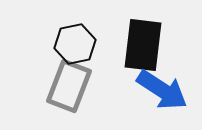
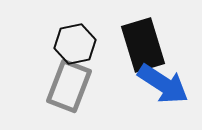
black rectangle: rotated 24 degrees counterclockwise
blue arrow: moved 1 px right, 6 px up
